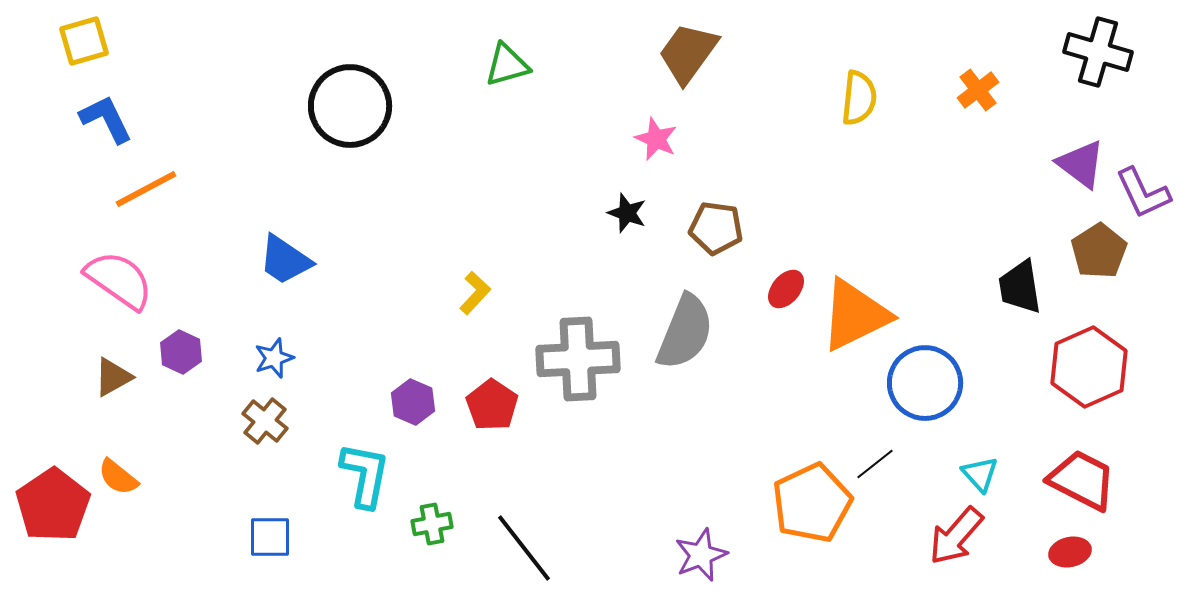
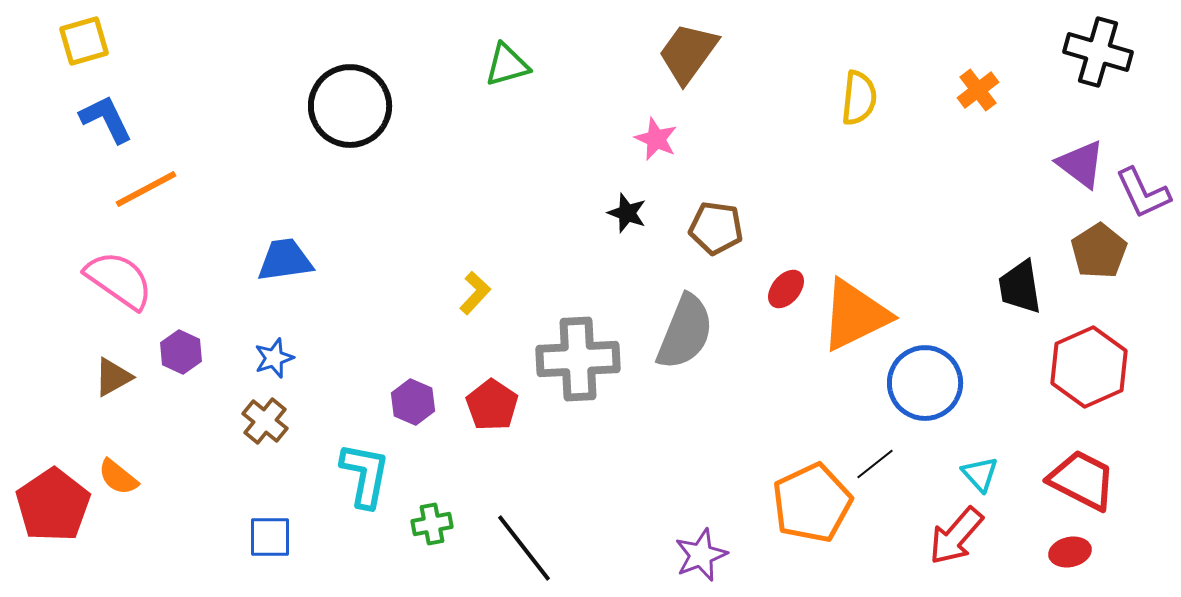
blue trapezoid at (285, 260): rotated 138 degrees clockwise
